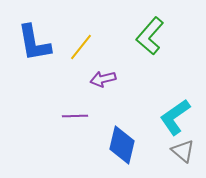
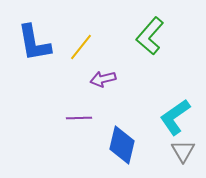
purple line: moved 4 px right, 2 px down
gray triangle: rotated 20 degrees clockwise
